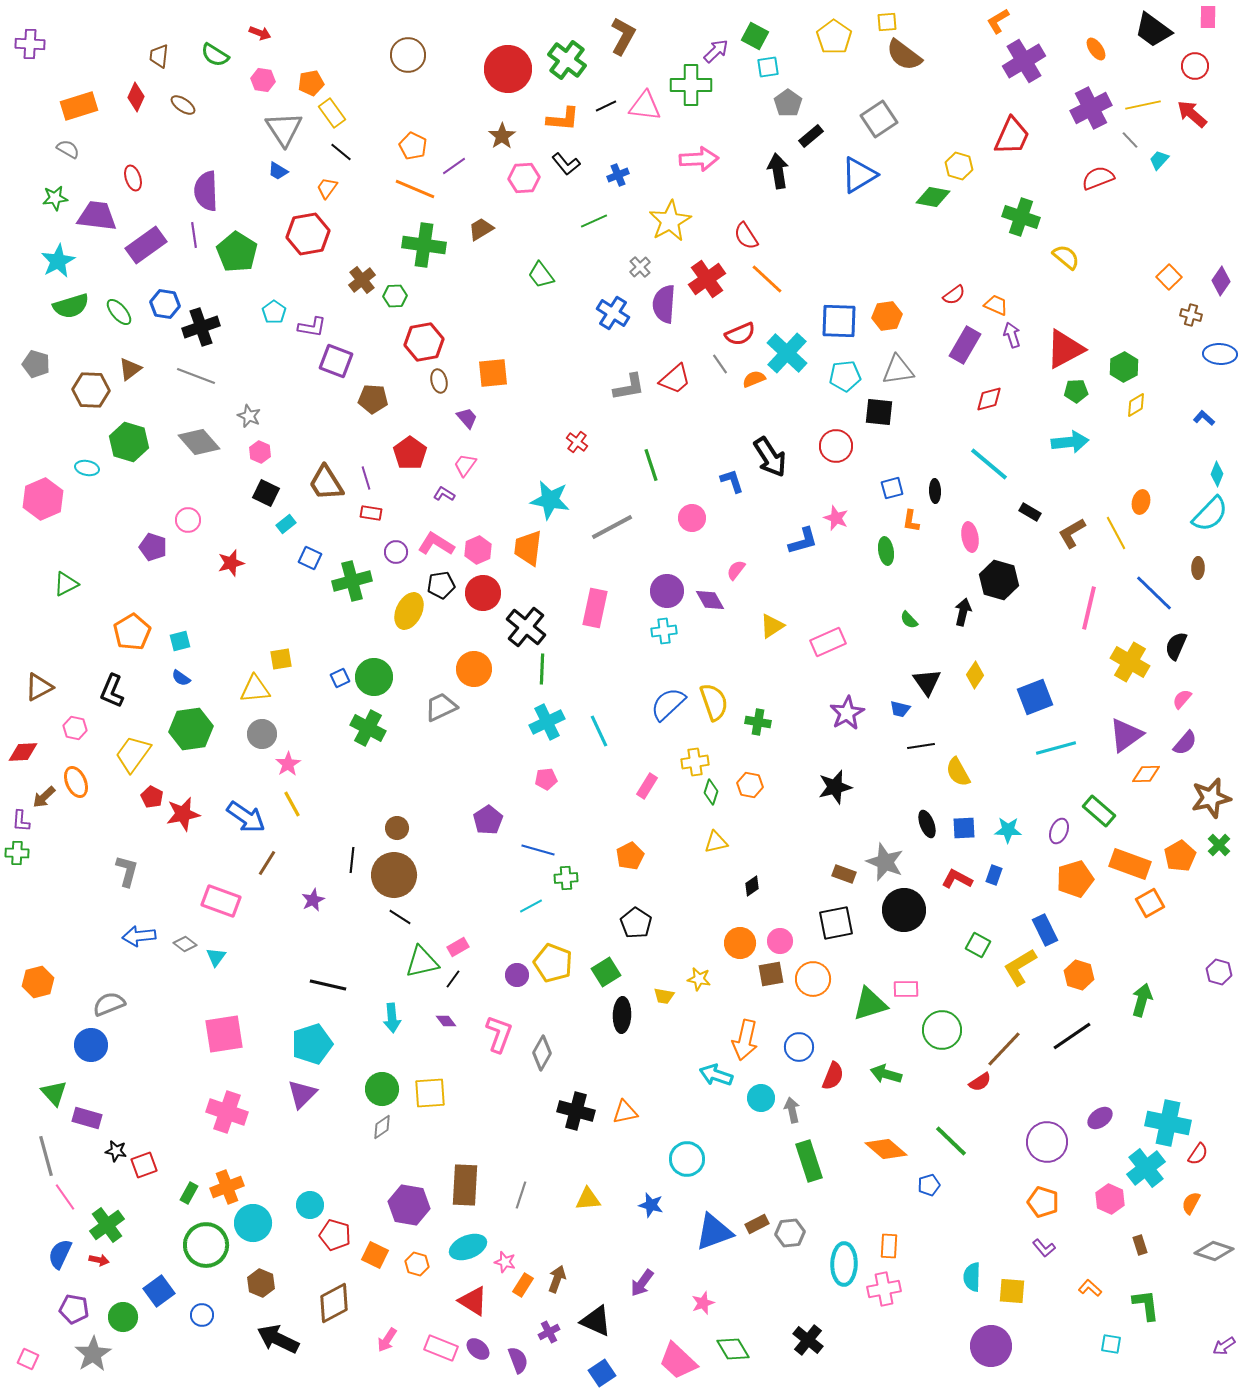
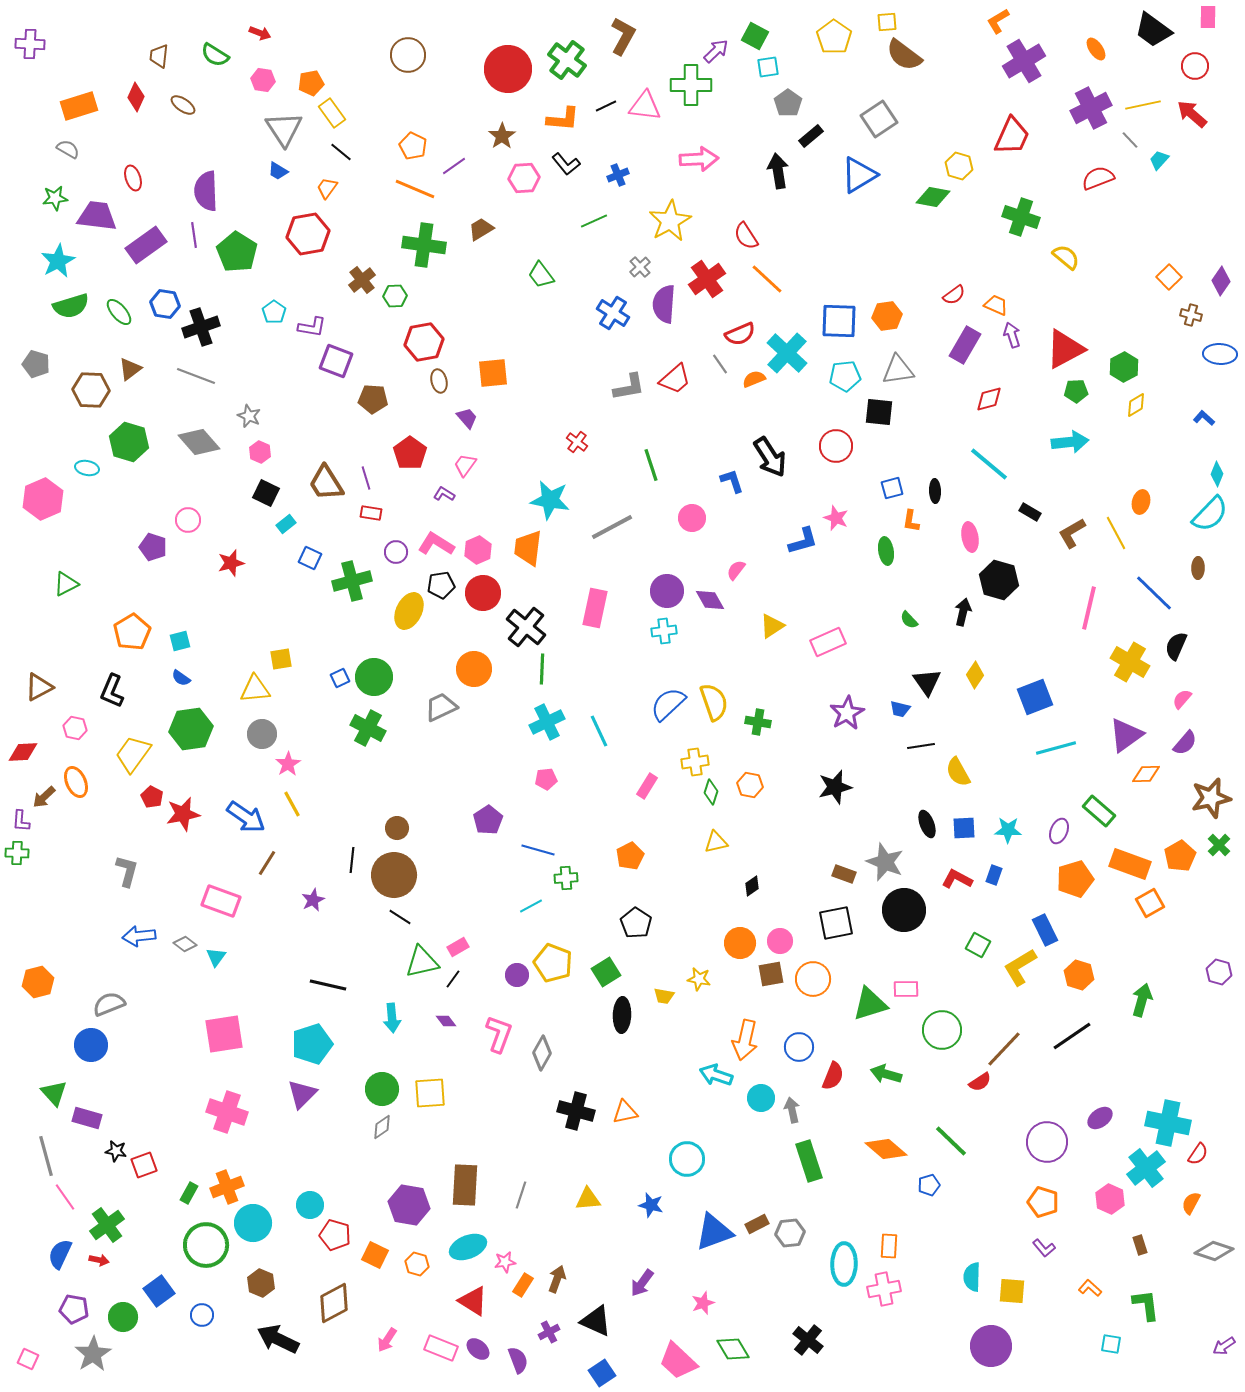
pink star at (505, 1262): rotated 25 degrees counterclockwise
